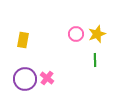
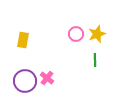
purple circle: moved 2 px down
